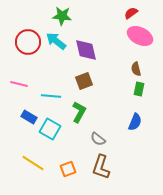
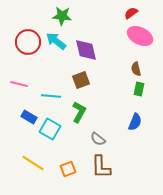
brown square: moved 3 px left, 1 px up
brown L-shape: rotated 20 degrees counterclockwise
